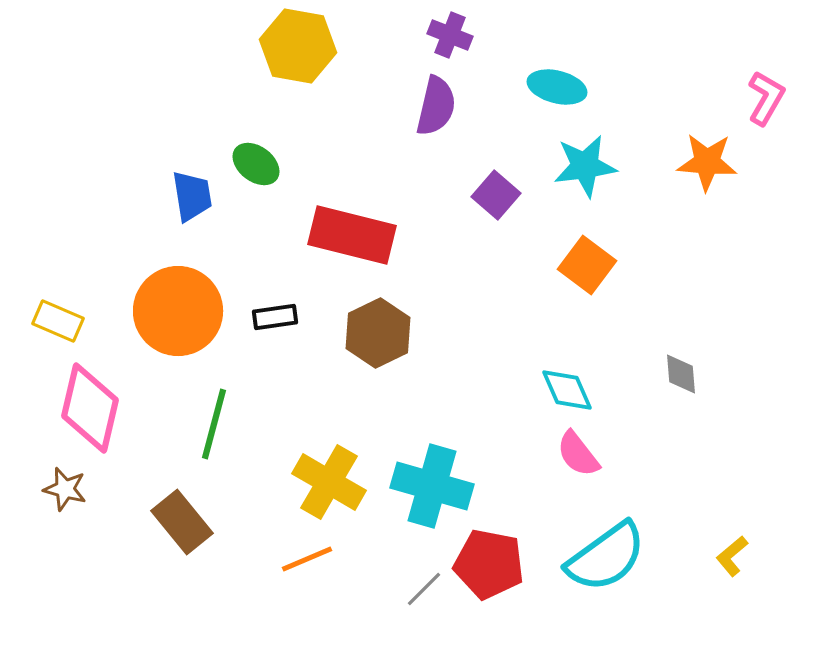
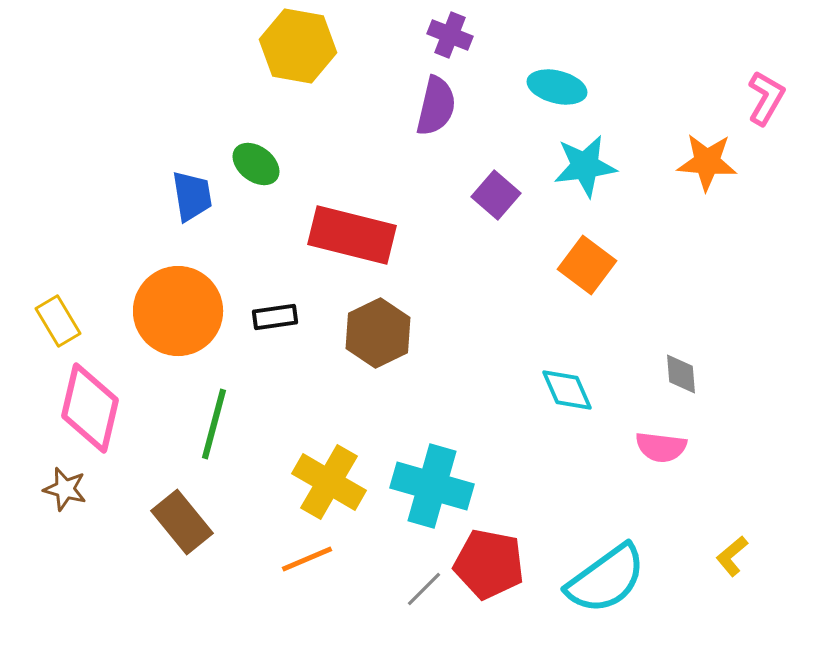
yellow rectangle: rotated 36 degrees clockwise
pink semicircle: moved 83 px right, 7 px up; rotated 45 degrees counterclockwise
cyan semicircle: moved 22 px down
